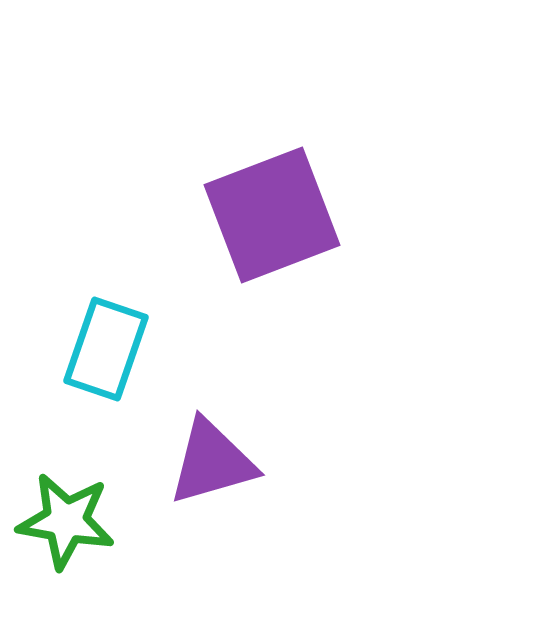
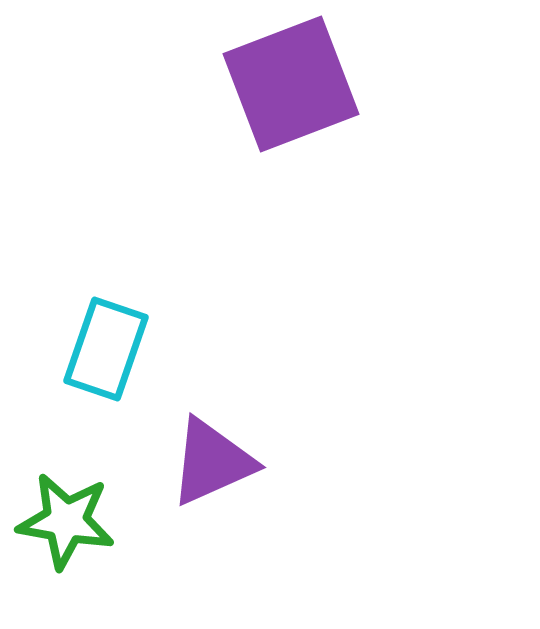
purple square: moved 19 px right, 131 px up
purple triangle: rotated 8 degrees counterclockwise
